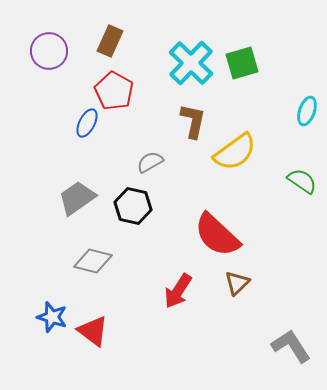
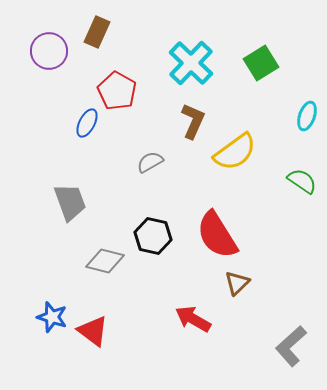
brown rectangle: moved 13 px left, 9 px up
green square: moved 19 px right; rotated 16 degrees counterclockwise
red pentagon: moved 3 px right
cyan ellipse: moved 5 px down
brown L-shape: rotated 12 degrees clockwise
gray trapezoid: moved 7 px left, 4 px down; rotated 105 degrees clockwise
black hexagon: moved 20 px right, 30 px down
red semicircle: rotated 15 degrees clockwise
gray diamond: moved 12 px right
red arrow: moved 15 px right, 28 px down; rotated 87 degrees clockwise
gray L-shape: rotated 99 degrees counterclockwise
